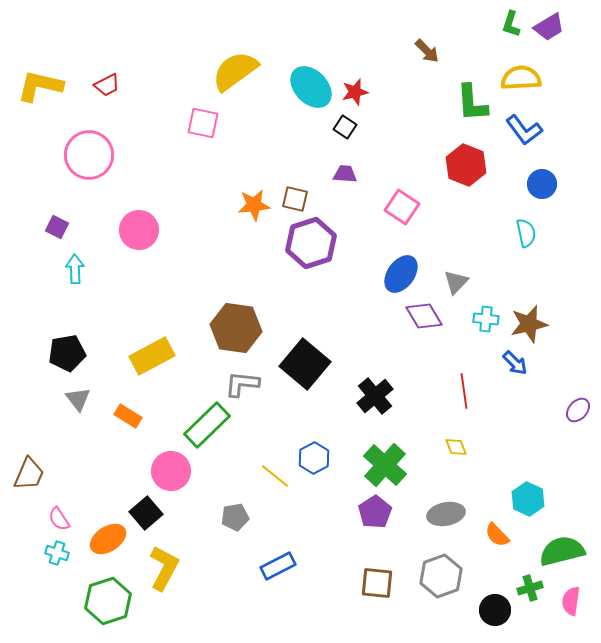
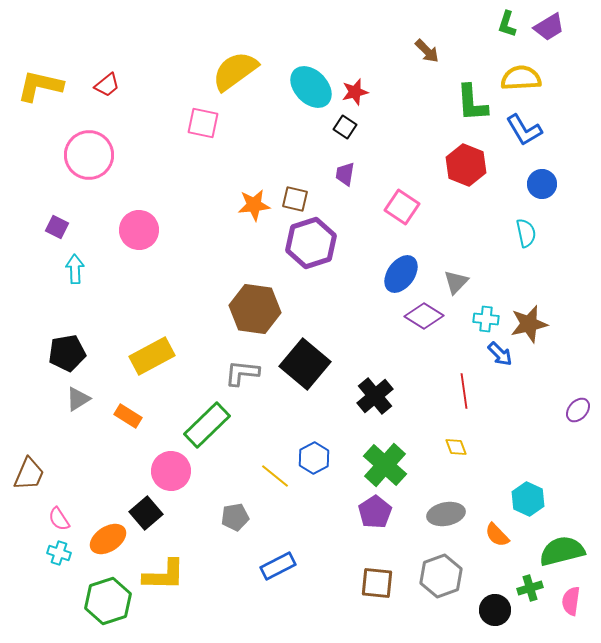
green L-shape at (511, 24): moved 4 px left
red trapezoid at (107, 85): rotated 12 degrees counterclockwise
blue L-shape at (524, 130): rotated 6 degrees clockwise
purple trapezoid at (345, 174): rotated 85 degrees counterclockwise
purple diamond at (424, 316): rotated 27 degrees counterclockwise
brown hexagon at (236, 328): moved 19 px right, 19 px up
blue arrow at (515, 363): moved 15 px left, 9 px up
gray L-shape at (242, 384): moved 11 px up
gray triangle at (78, 399): rotated 36 degrees clockwise
cyan cross at (57, 553): moved 2 px right
yellow L-shape at (164, 568): moved 7 px down; rotated 63 degrees clockwise
